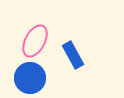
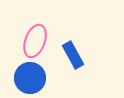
pink ellipse: rotated 8 degrees counterclockwise
